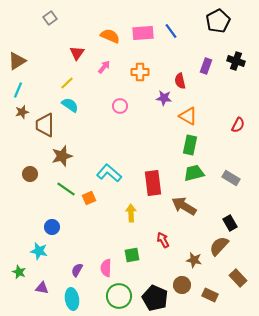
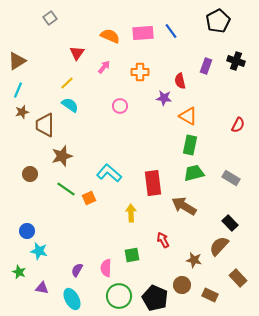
black rectangle at (230, 223): rotated 14 degrees counterclockwise
blue circle at (52, 227): moved 25 px left, 4 px down
cyan ellipse at (72, 299): rotated 20 degrees counterclockwise
